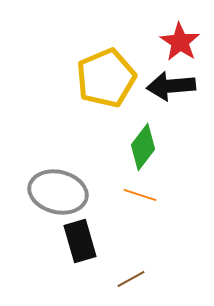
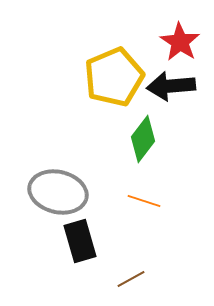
yellow pentagon: moved 8 px right, 1 px up
green diamond: moved 8 px up
orange line: moved 4 px right, 6 px down
